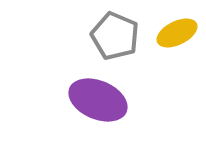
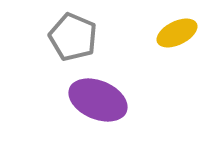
gray pentagon: moved 42 px left, 1 px down
